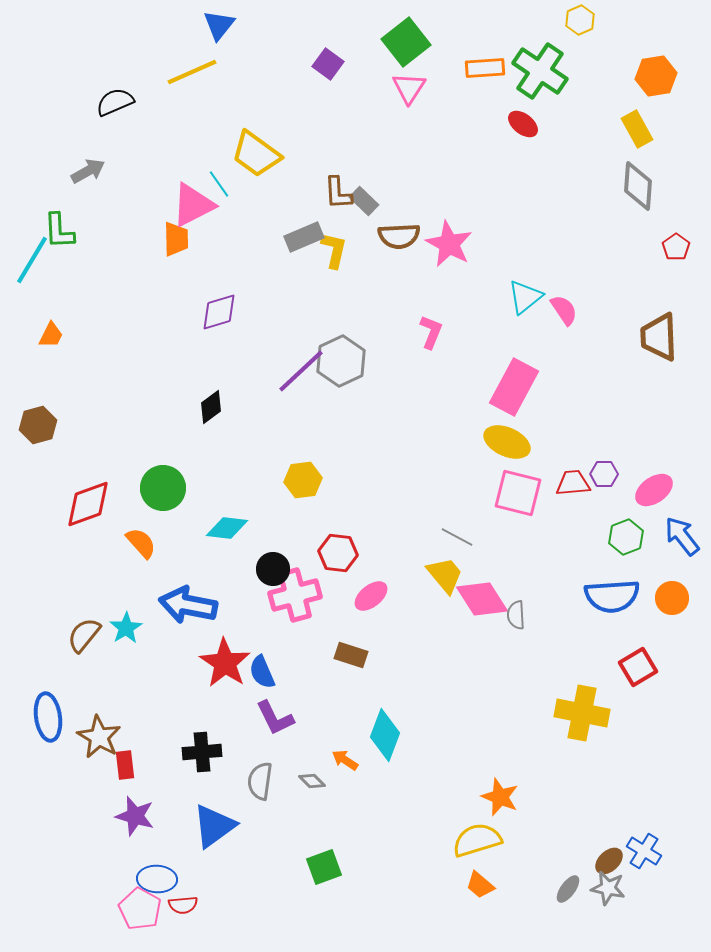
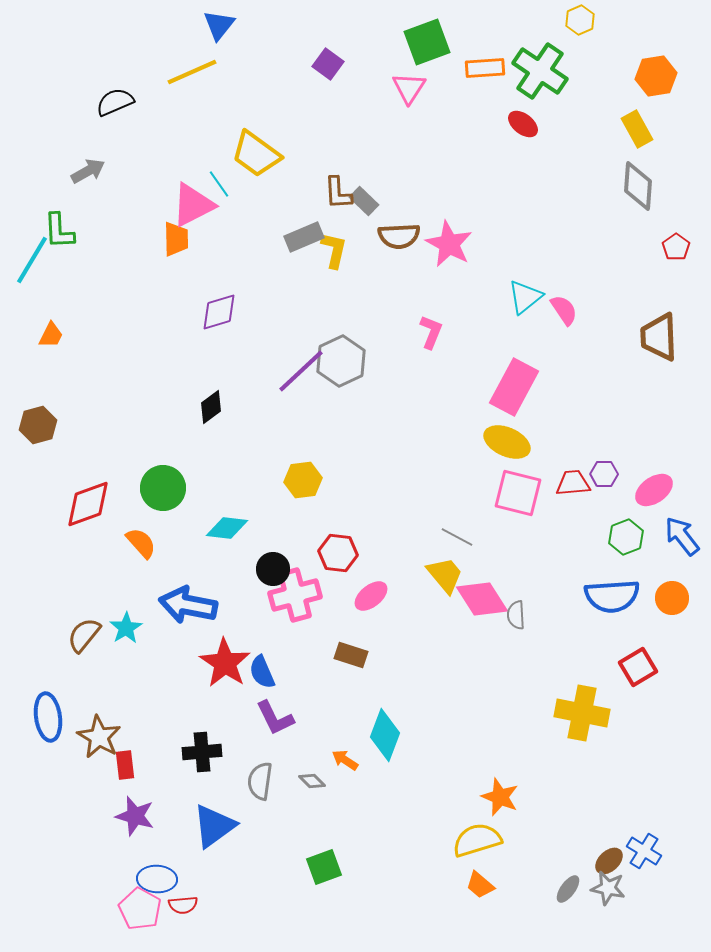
green square at (406, 42): moved 21 px right; rotated 18 degrees clockwise
